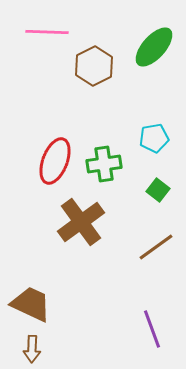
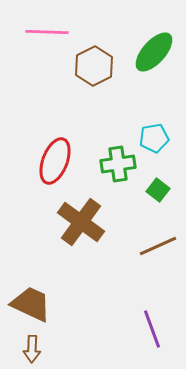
green ellipse: moved 5 px down
green cross: moved 14 px right
brown cross: rotated 18 degrees counterclockwise
brown line: moved 2 px right, 1 px up; rotated 12 degrees clockwise
